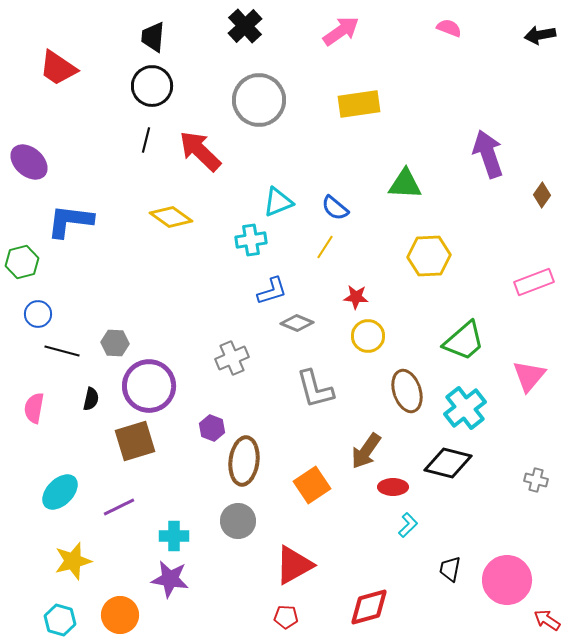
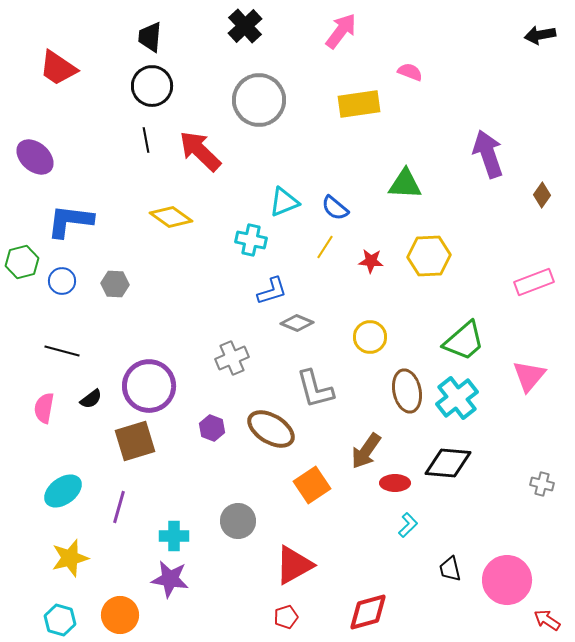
pink semicircle at (449, 28): moved 39 px left, 44 px down
pink arrow at (341, 31): rotated 18 degrees counterclockwise
black trapezoid at (153, 37): moved 3 px left
black line at (146, 140): rotated 25 degrees counterclockwise
purple ellipse at (29, 162): moved 6 px right, 5 px up
cyan triangle at (278, 202): moved 6 px right
cyan cross at (251, 240): rotated 20 degrees clockwise
red star at (356, 297): moved 15 px right, 36 px up
blue circle at (38, 314): moved 24 px right, 33 px up
yellow circle at (368, 336): moved 2 px right, 1 px down
gray hexagon at (115, 343): moved 59 px up
brown ellipse at (407, 391): rotated 6 degrees clockwise
black semicircle at (91, 399): rotated 40 degrees clockwise
pink semicircle at (34, 408): moved 10 px right
cyan cross at (465, 408): moved 8 px left, 10 px up
brown ellipse at (244, 461): moved 27 px right, 32 px up; rotated 66 degrees counterclockwise
black diamond at (448, 463): rotated 9 degrees counterclockwise
gray cross at (536, 480): moved 6 px right, 4 px down
red ellipse at (393, 487): moved 2 px right, 4 px up
cyan ellipse at (60, 492): moved 3 px right, 1 px up; rotated 9 degrees clockwise
purple line at (119, 507): rotated 48 degrees counterclockwise
yellow star at (73, 561): moved 3 px left, 3 px up
black trapezoid at (450, 569): rotated 24 degrees counterclockwise
red diamond at (369, 607): moved 1 px left, 5 px down
red pentagon at (286, 617): rotated 20 degrees counterclockwise
